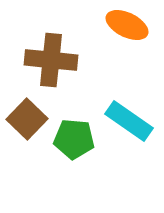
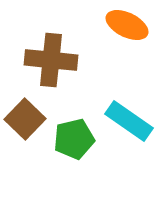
brown square: moved 2 px left
green pentagon: rotated 18 degrees counterclockwise
